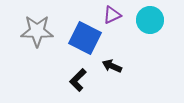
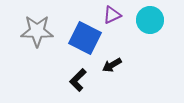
black arrow: moved 1 px up; rotated 54 degrees counterclockwise
